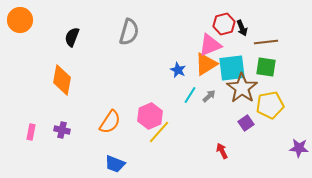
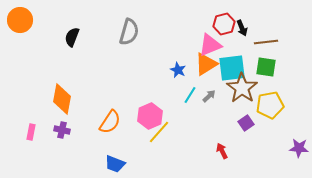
orange diamond: moved 19 px down
